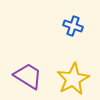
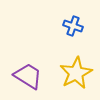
yellow star: moved 3 px right, 6 px up
